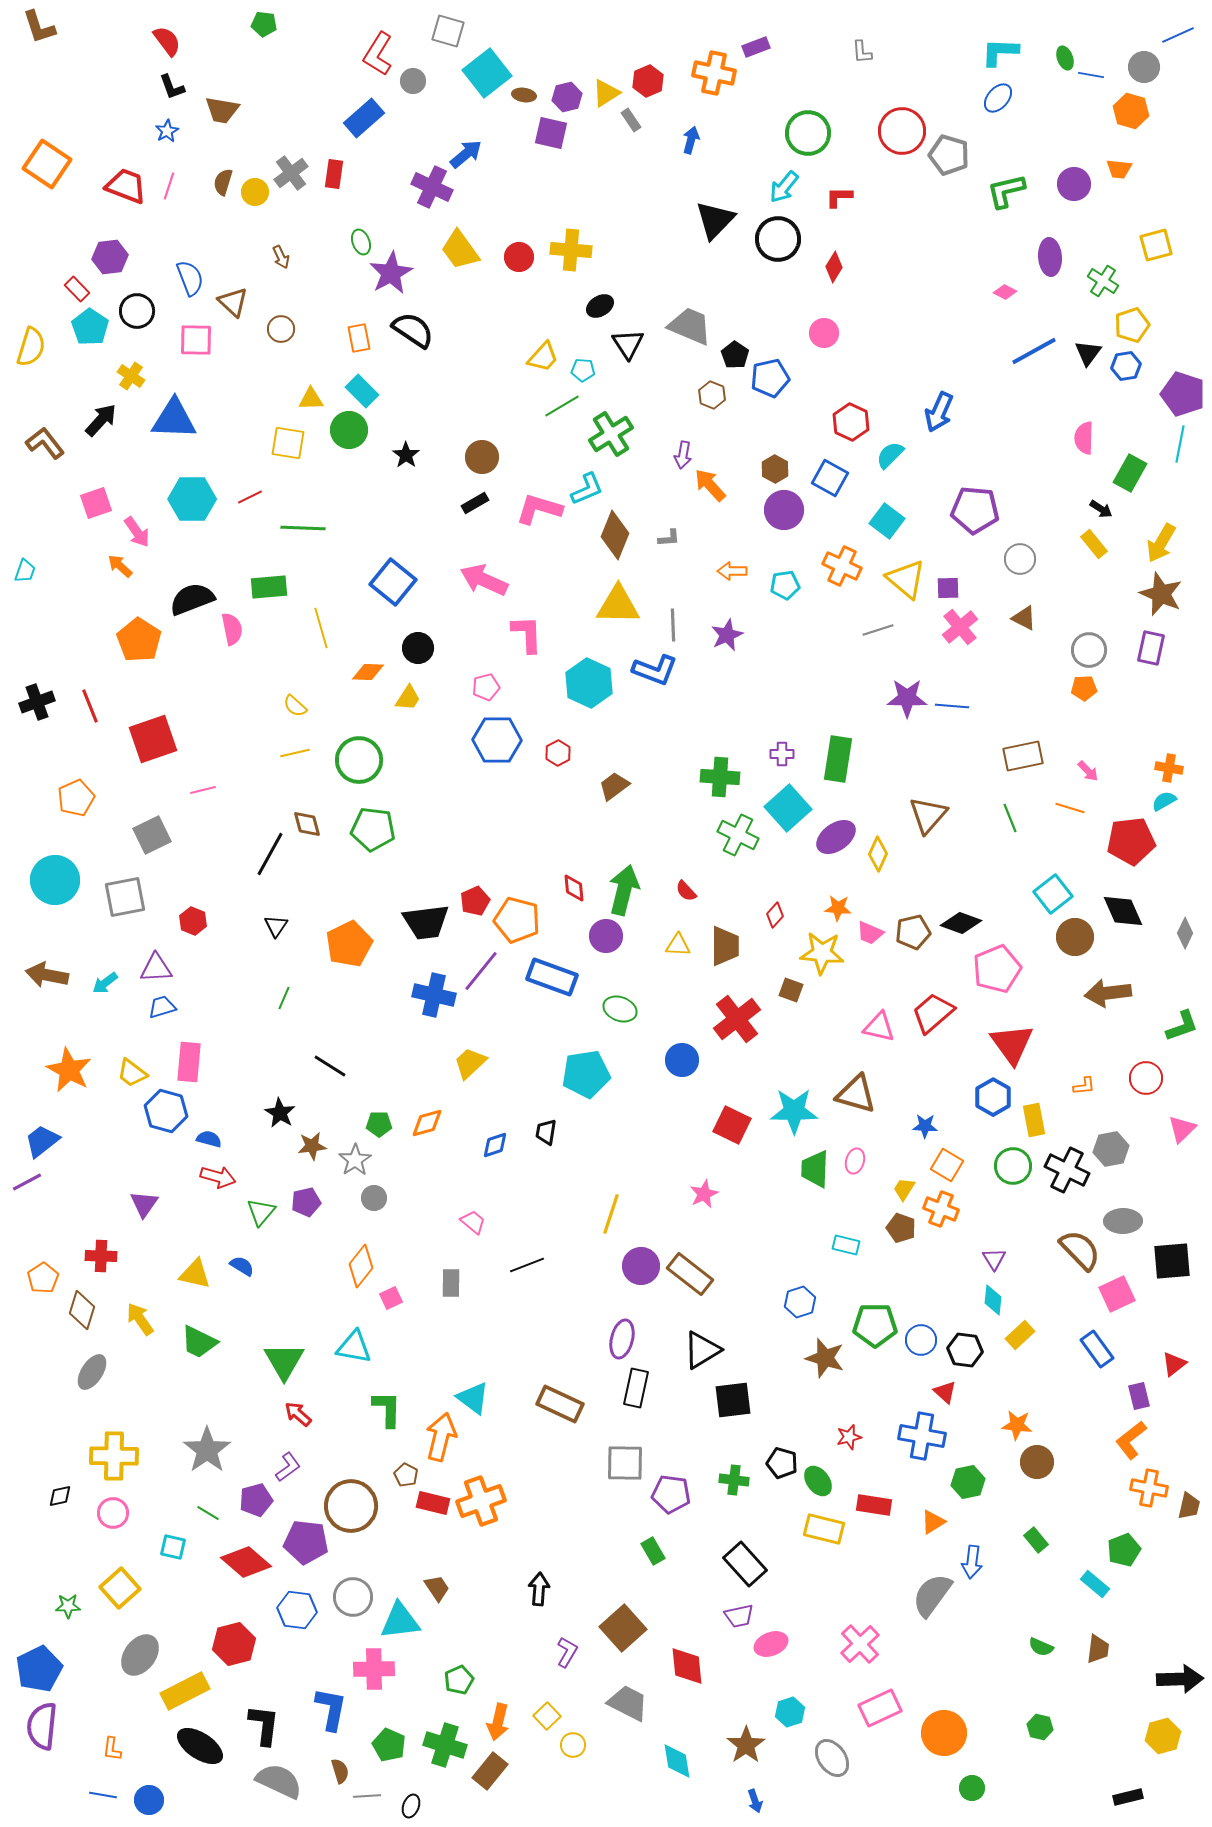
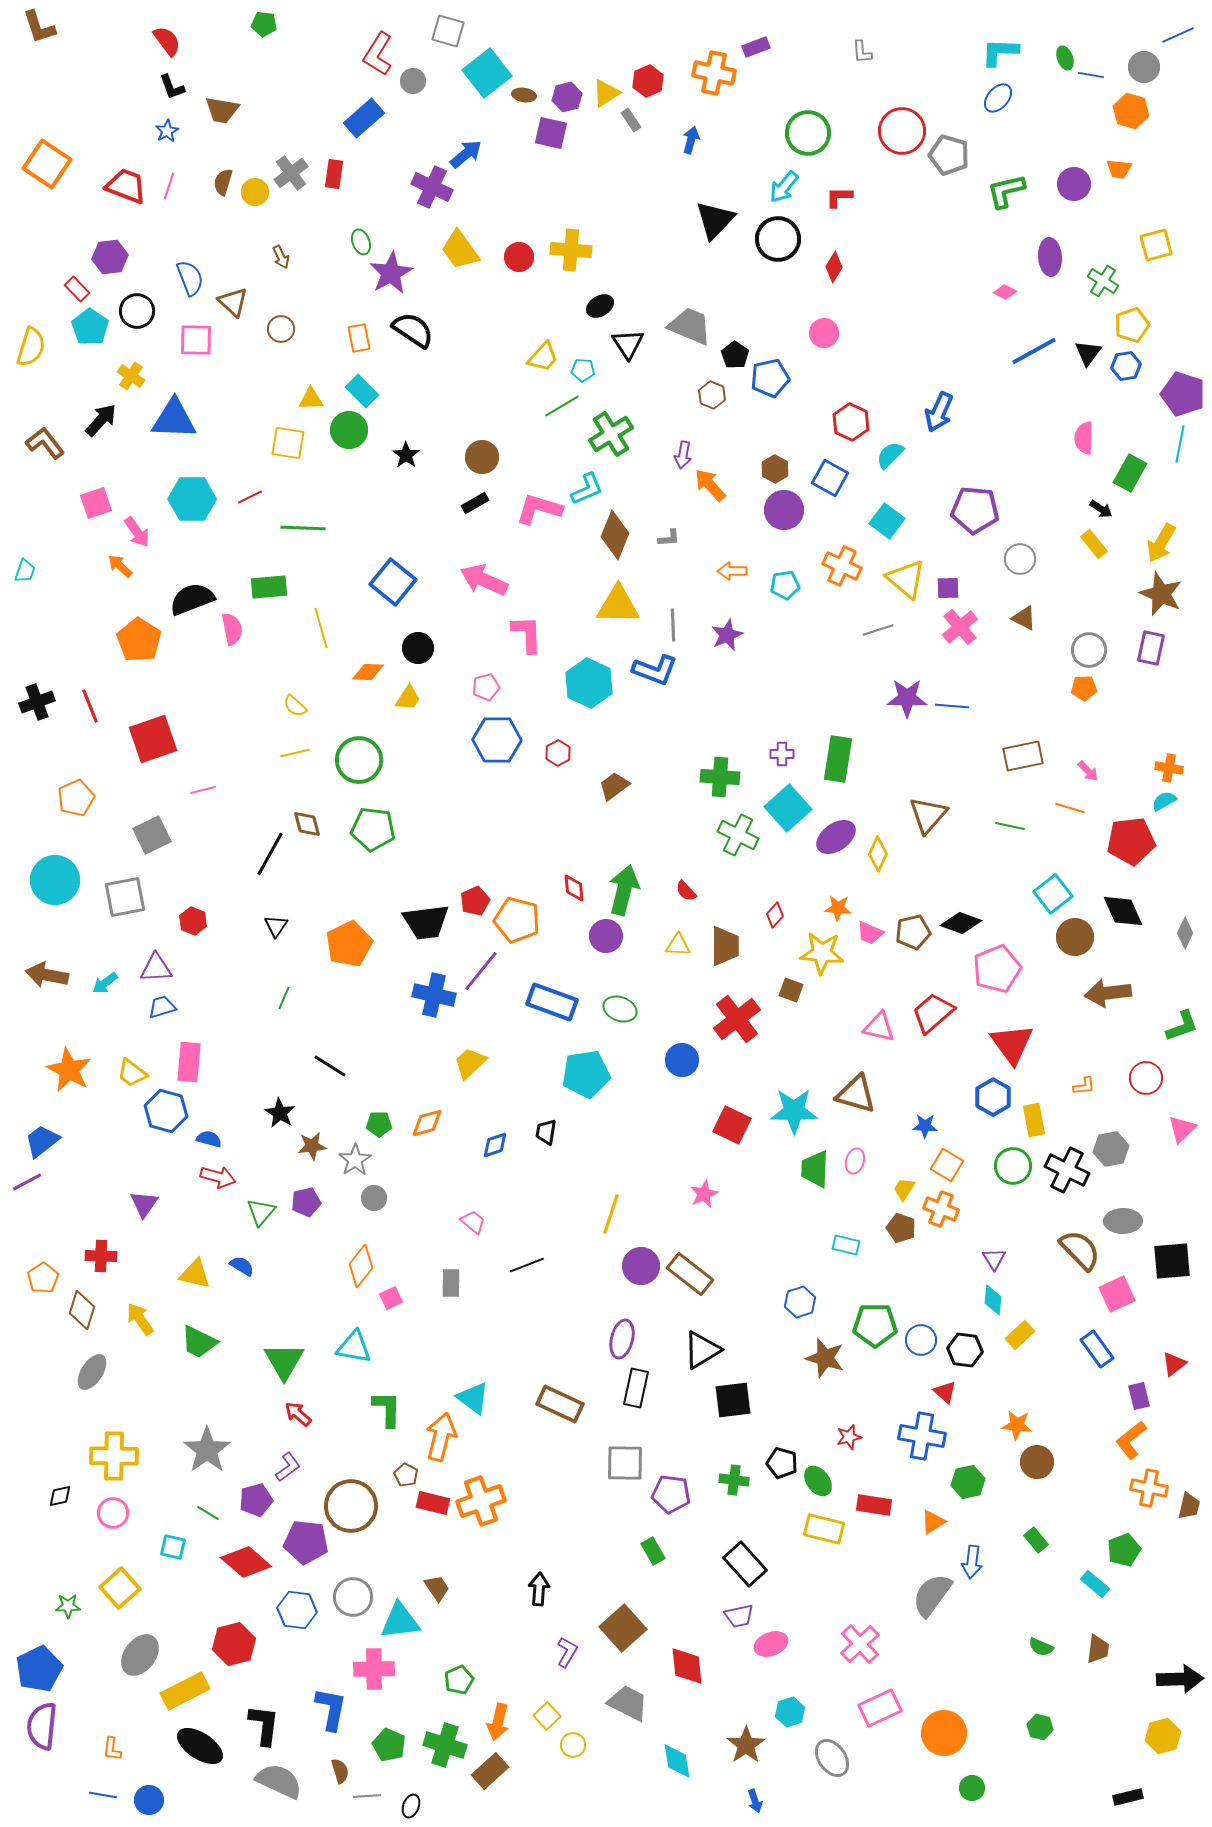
green line at (1010, 818): moved 8 px down; rotated 56 degrees counterclockwise
blue rectangle at (552, 977): moved 25 px down
brown rectangle at (490, 1771): rotated 9 degrees clockwise
